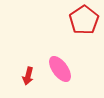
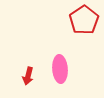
pink ellipse: rotated 32 degrees clockwise
